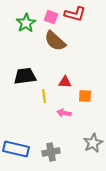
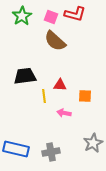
green star: moved 4 px left, 7 px up
red triangle: moved 5 px left, 3 px down
